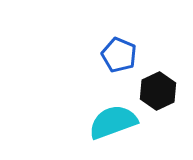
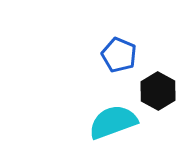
black hexagon: rotated 6 degrees counterclockwise
